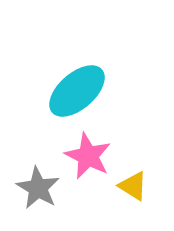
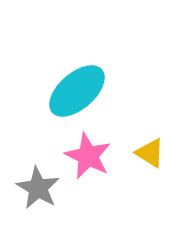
yellow triangle: moved 17 px right, 33 px up
